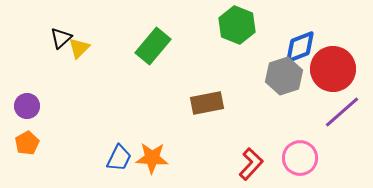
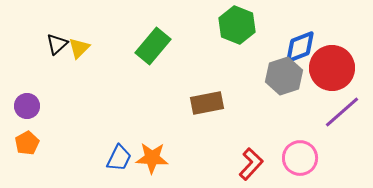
black triangle: moved 4 px left, 6 px down
red circle: moved 1 px left, 1 px up
